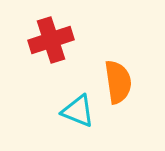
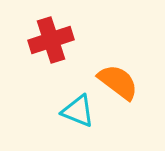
orange semicircle: rotated 45 degrees counterclockwise
